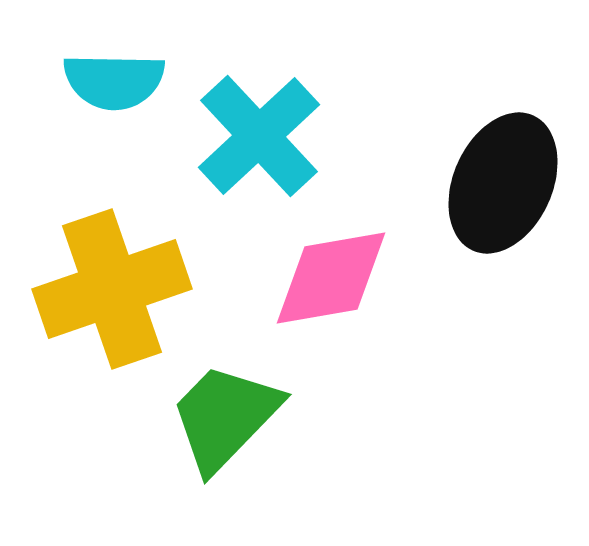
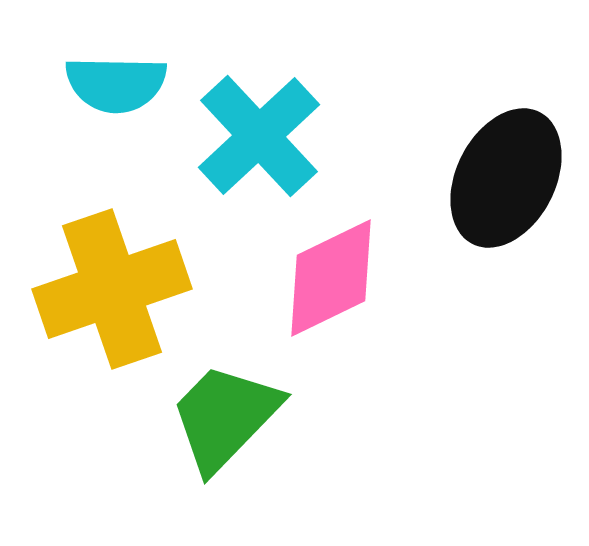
cyan semicircle: moved 2 px right, 3 px down
black ellipse: moved 3 px right, 5 px up; rotated 3 degrees clockwise
pink diamond: rotated 16 degrees counterclockwise
